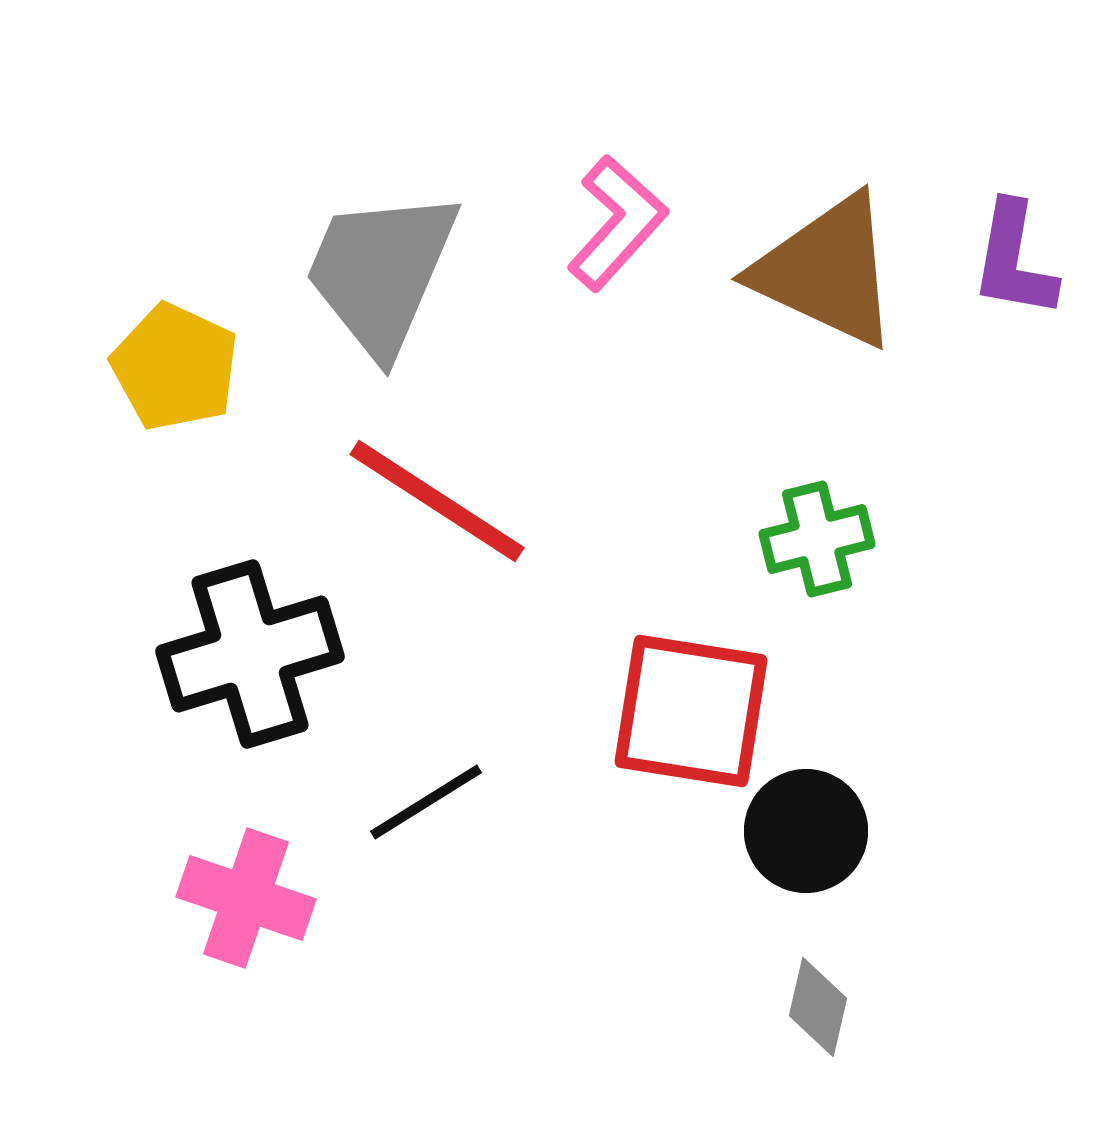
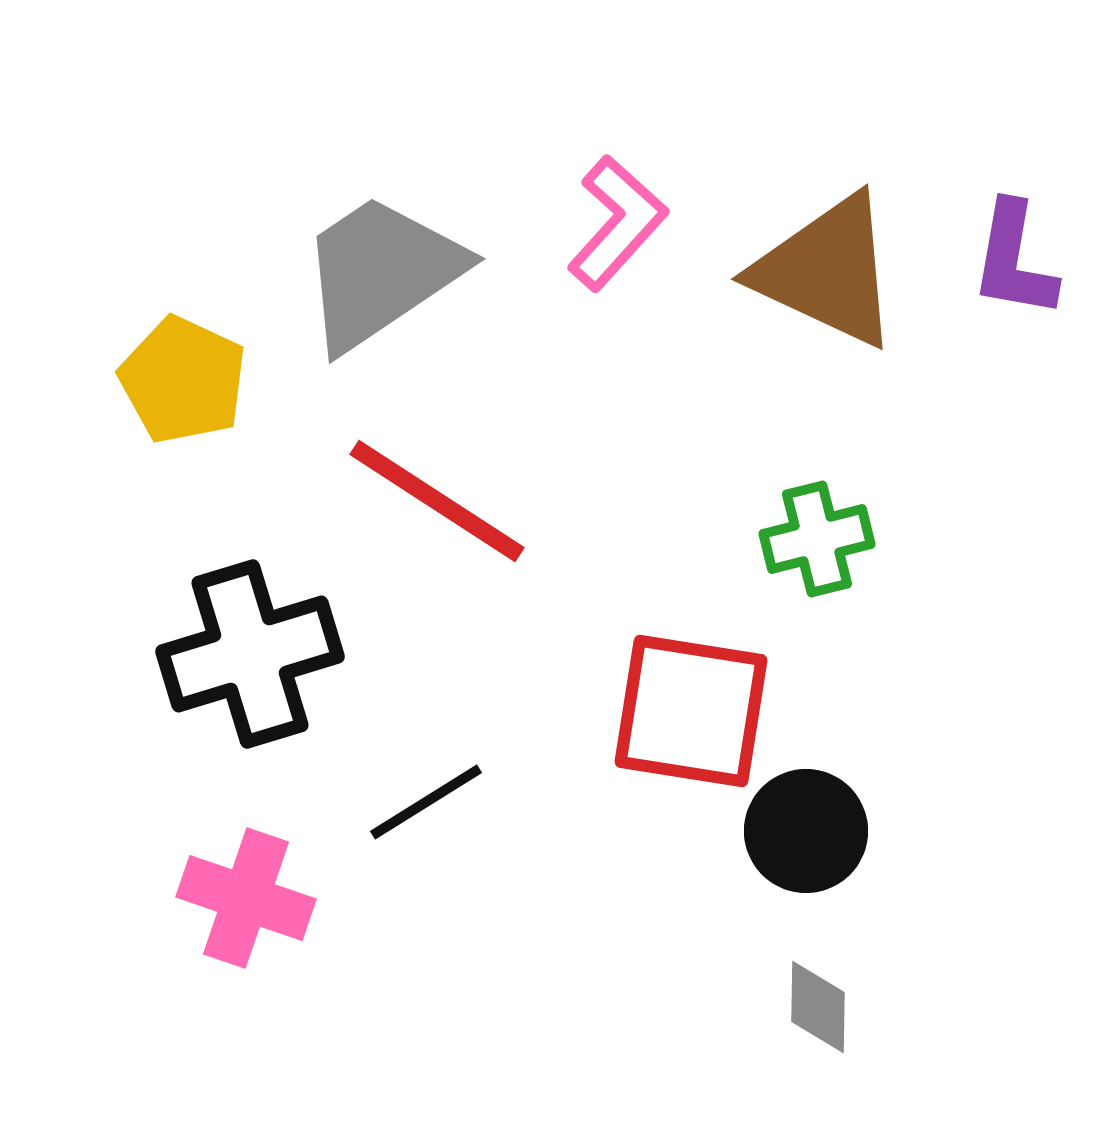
gray trapezoid: rotated 33 degrees clockwise
yellow pentagon: moved 8 px right, 13 px down
gray diamond: rotated 12 degrees counterclockwise
